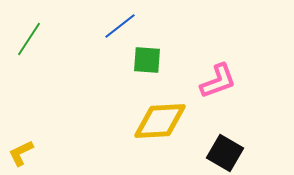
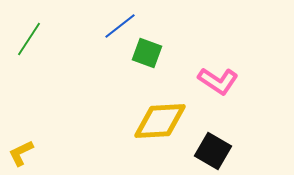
green square: moved 7 px up; rotated 16 degrees clockwise
pink L-shape: rotated 54 degrees clockwise
black square: moved 12 px left, 2 px up
